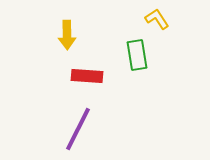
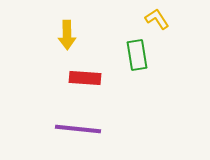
red rectangle: moved 2 px left, 2 px down
purple line: rotated 69 degrees clockwise
